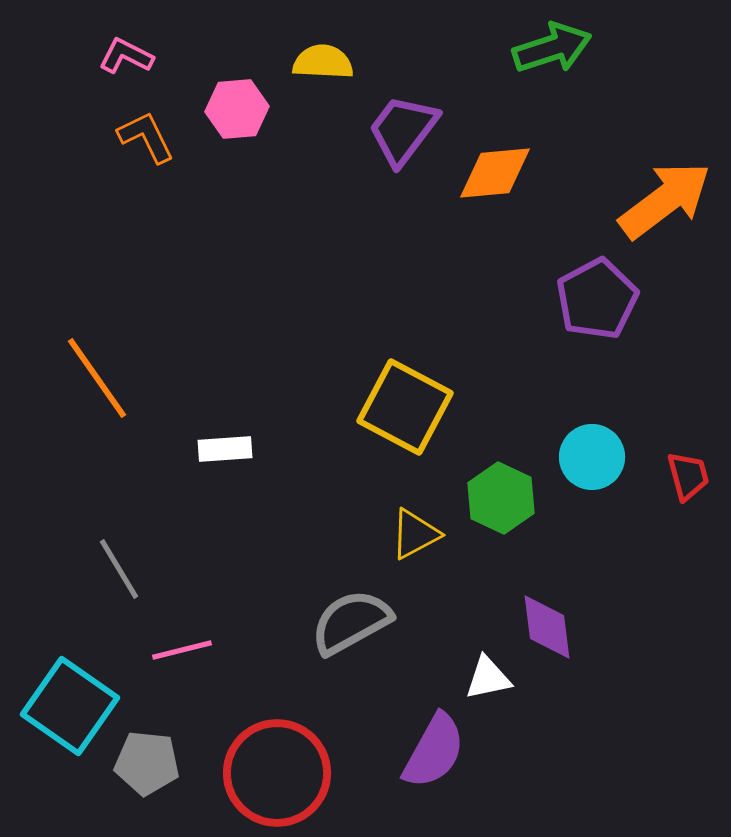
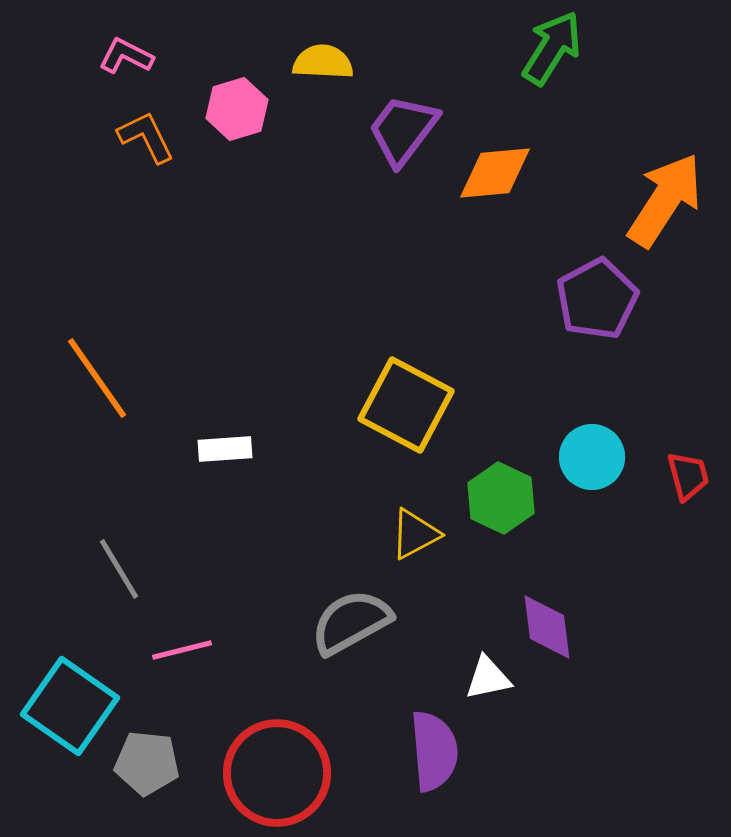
green arrow: rotated 40 degrees counterclockwise
pink hexagon: rotated 12 degrees counterclockwise
orange arrow: rotated 20 degrees counterclockwise
yellow square: moved 1 px right, 2 px up
purple semicircle: rotated 34 degrees counterclockwise
